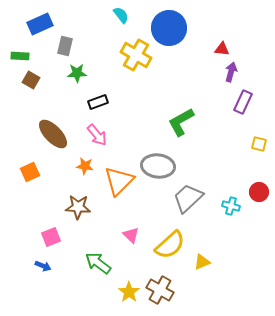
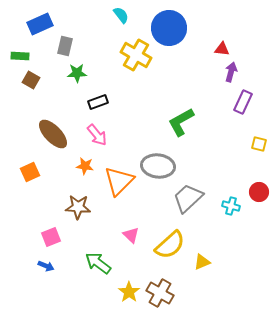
blue arrow: moved 3 px right
brown cross: moved 3 px down
